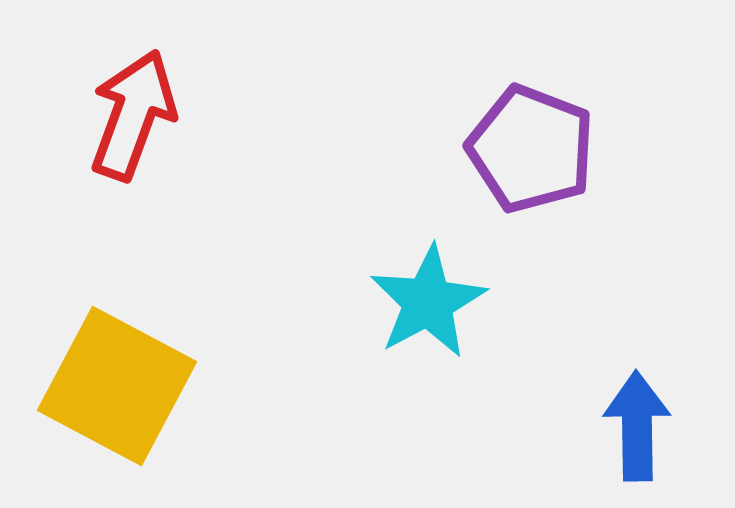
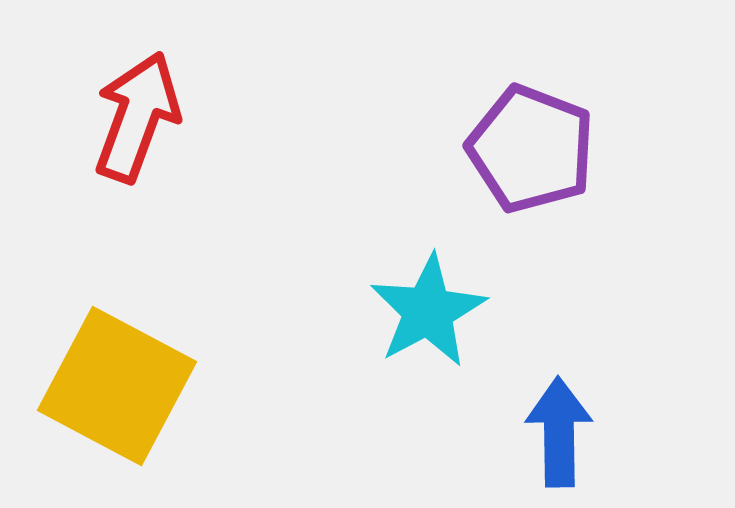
red arrow: moved 4 px right, 2 px down
cyan star: moved 9 px down
blue arrow: moved 78 px left, 6 px down
